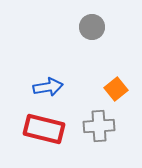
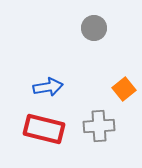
gray circle: moved 2 px right, 1 px down
orange square: moved 8 px right
